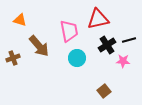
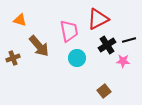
red triangle: rotated 15 degrees counterclockwise
